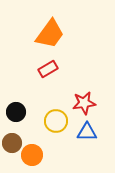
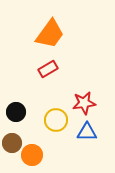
yellow circle: moved 1 px up
